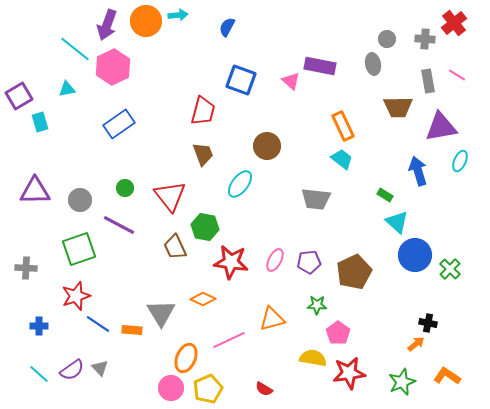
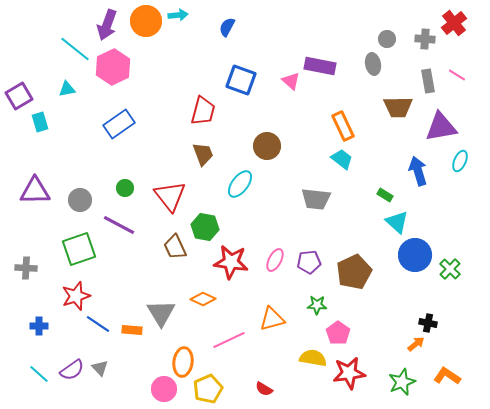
orange ellipse at (186, 358): moved 3 px left, 4 px down; rotated 16 degrees counterclockwise
pink circle at (171, 388): moved 7 px left, 1 px down
